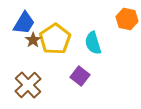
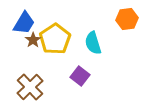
orange hexagon: rotated 20 degrees counterclockwise
brown cross: moved 2 px right, 2 px down
